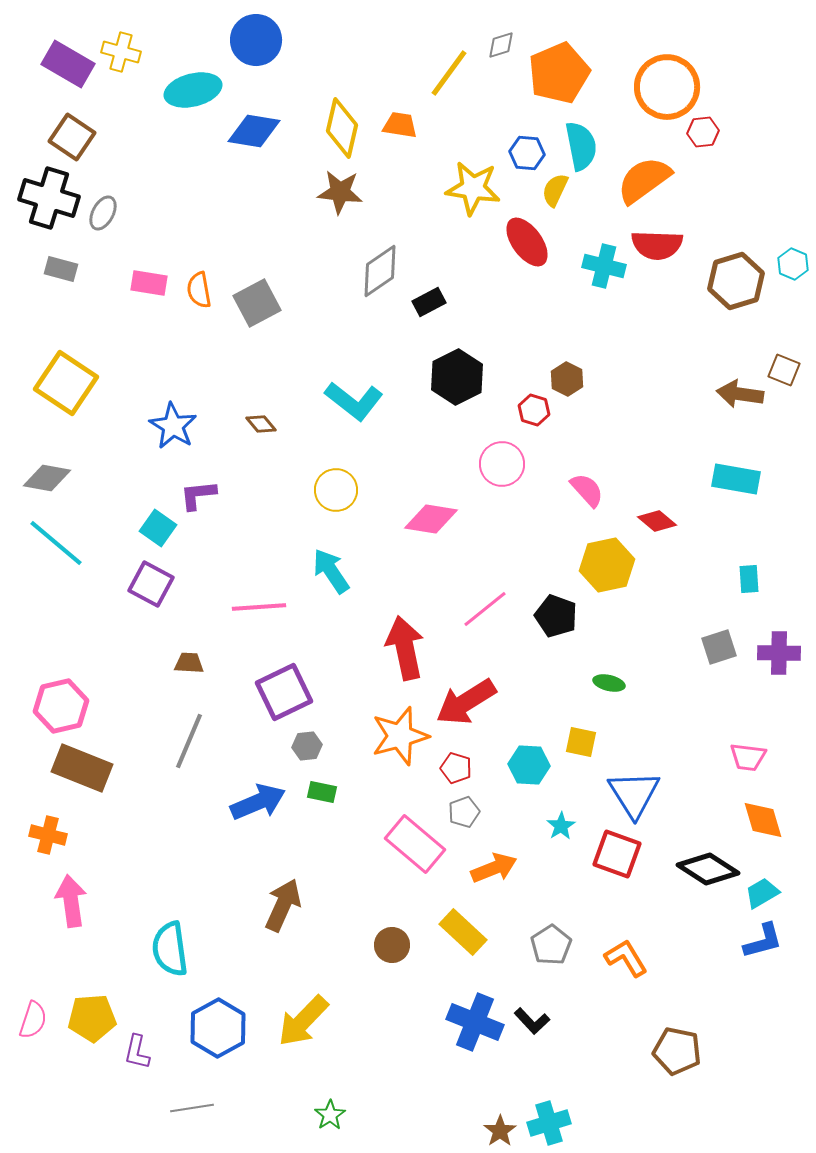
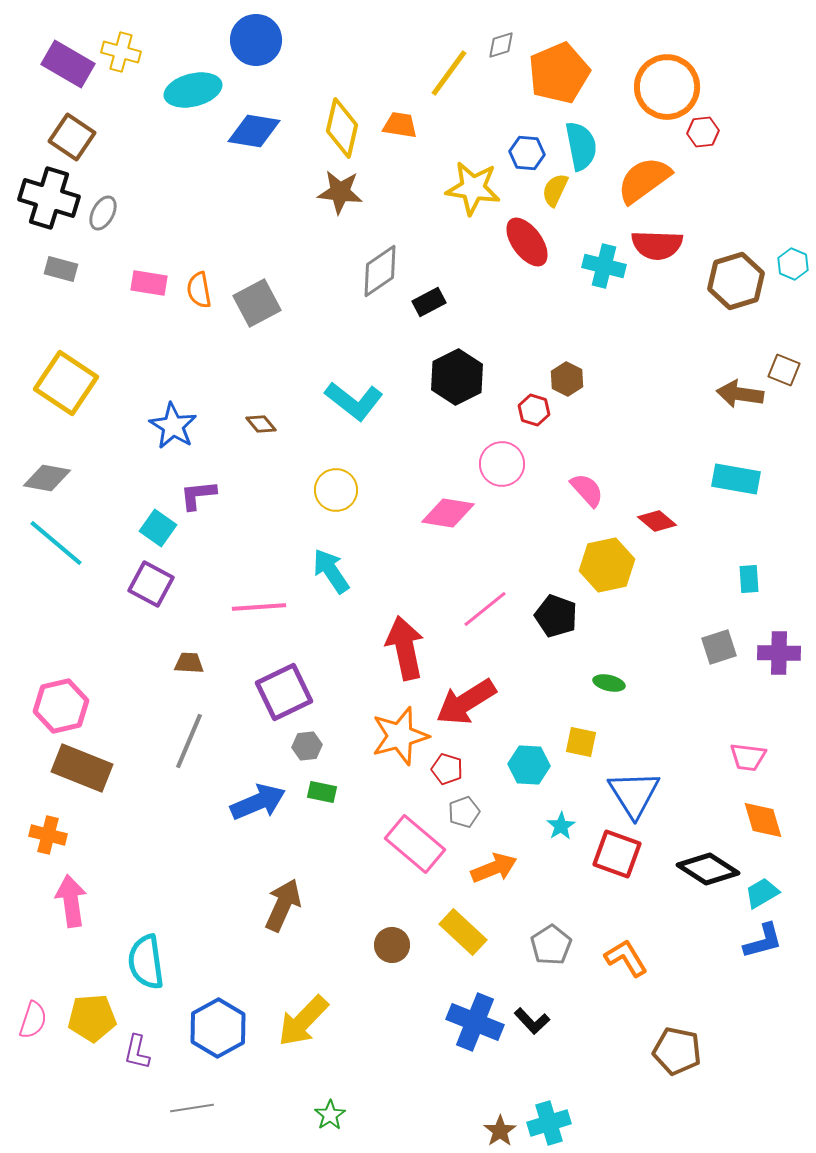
pink diamond at (431, 519): moved 17 px right, 6 px up
red pentagon at (456, 768): moved 9 px left, 1 px down
cyan semicircle at (170, 949): moved 24 px left, 13 px down
